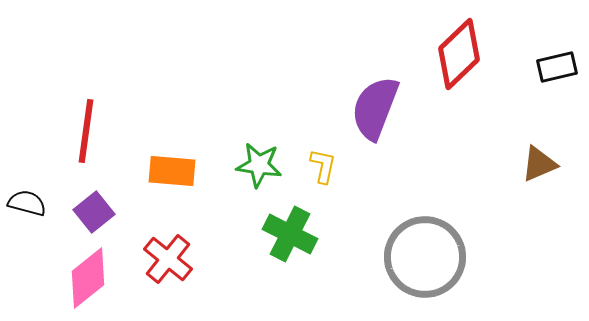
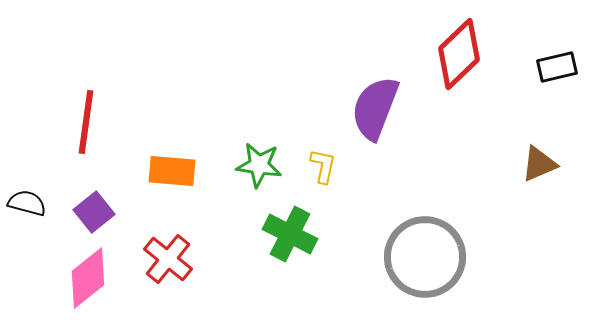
red line: moved 9 px up
